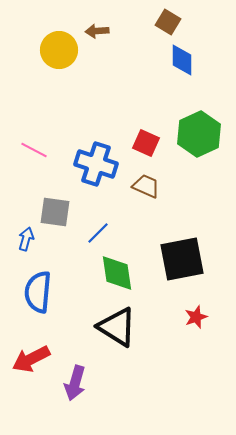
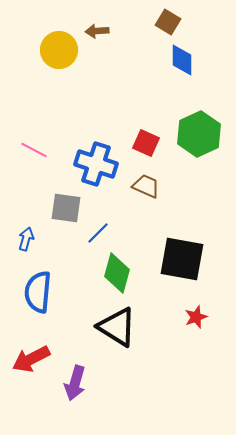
gray square: moved 11 px right, 4 px up
black square: rotated 21 degrees clockwise
green diamond: rotated 24 degrees clockwise
